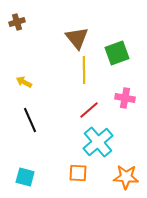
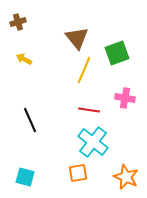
brown cross: moved 1 px right
yellow line: rotated 24 degrees clockwise
yellow arrow: moved 23 px up
red line: rotated 50 degrees clockwise
cyan cross: moved 5 px left; rotated 12 degrees counterclockwise
orange square: rotated 12 degrees counterclockwise
orange star: rotated 20 degrees clockwise
